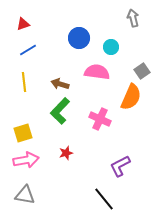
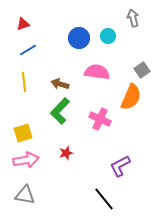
cyan circle: moved 3 px left, 11 px up
gray square: moved 1 px up
